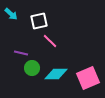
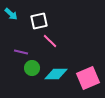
purple line: moved 1 px up
